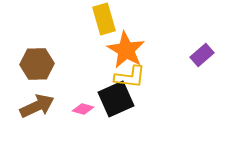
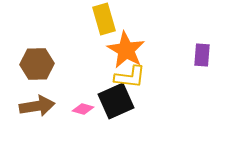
purple rectangle: rotated 45 degrees counterclockwise
black square: moved 2 px down
brown arrow: rotated 16 degrees clockwise
